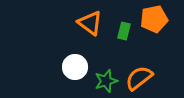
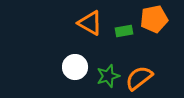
orange triangle: rotated 8 degrees counterclockwise
green rectangle: rotated 66 degrees clockwise
green star: moved 2 px right, 5 px up
